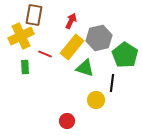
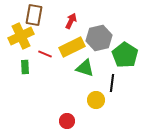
yellow rectangle: rotated 25 degrees clockwise
